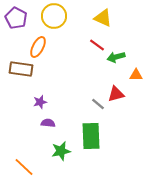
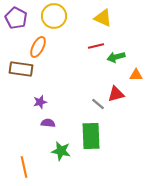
red line: moved 1 px left, 1 px down; rotated 49 degrees counterclockwise
green star: rotated 24 degrees clockwise
orange line: rotated 35 degrees clockwise
